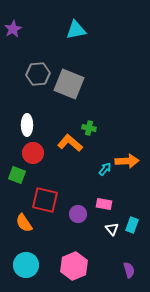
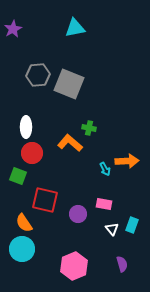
cyan triangle: moved 1 px left, 2 px up
gray hexagon: moved 1 px down
white ellipse: moved 1 px left, 2 px down
red circle: moved 1 px left
cyan arrow: rotated 112 degrees clockwise
green square: moved 1 px right, 1 px down
cyan circle: moved 4 px left, 16 px up
purple semicircle: moved 7 px left, 6 px up
